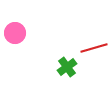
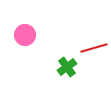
pink circle: moved 10 px right, 2 px down
